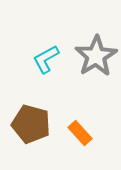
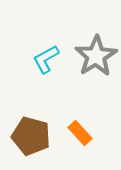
brown pentagon: moved 12 px down
